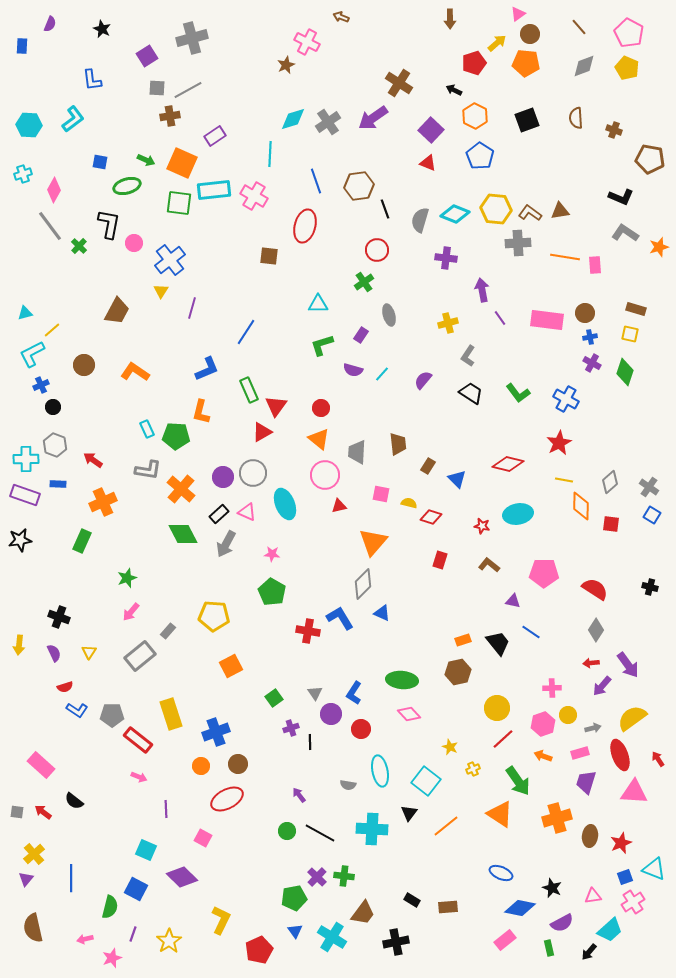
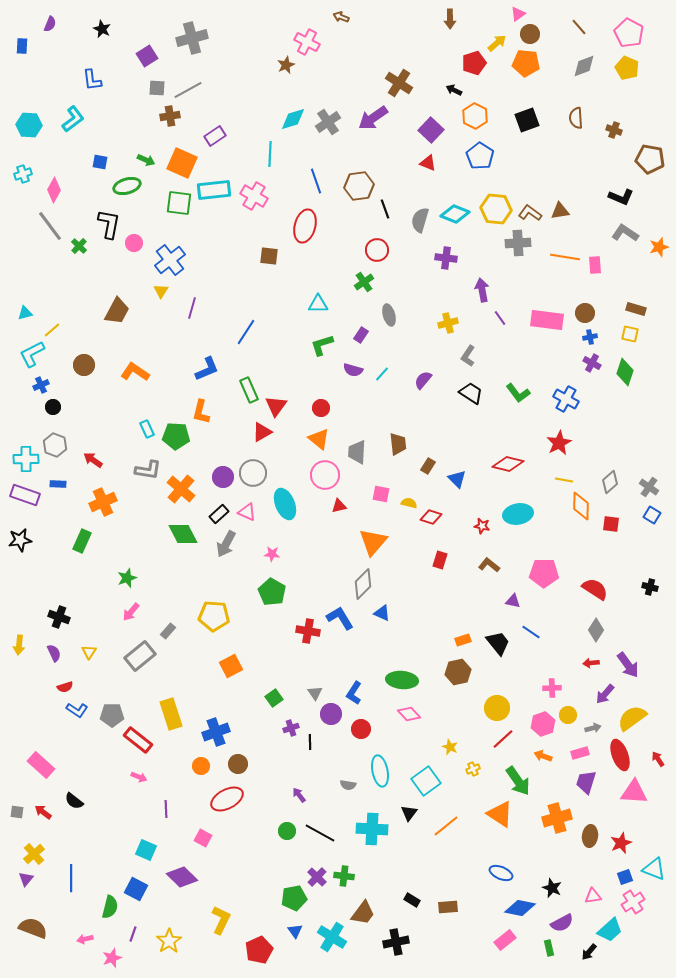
purple arrow at (602, 686): moved 3 px right, 8 px down
cyan square at (426, 781): rotated 16 degrees clockwise
brown semicircle at (33, 928): rotated 124 degrees clockwise
